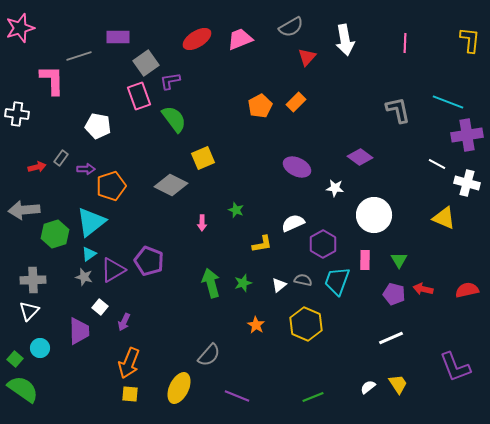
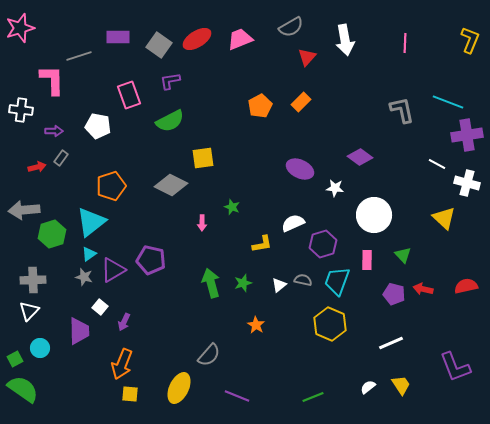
yellow L-shape at (470, 40): rotated 16 degrees clockwise
gray square at (146, 63): moved 13 px right, 18 px up; rotated 20 degrees counterclockwise
pink rectangle at (139, 96): moved 10 px left, 1 px up
orange rectangle at (296, 102): moved 5 px right
gray L-shape at (398, 110): moved 4 px right
white cross at (17, 114): moved 4 px right, 4 px up
green semicircle at (174, 119): moved 4 px left, 2 px down; rotated 100 degrees clockwise
yellow square at (203, 158): rotated 15 degrees clockwise
purple ellipse at (297, 167): moved 3 px right, 2 px down
purple arrow at (86, 169): moved 32 px left, 38 px up
green star at (236, 210): moved 4 px left, 3 px up
yellow triangle at (444, 218): rotated 20 degrees clockwise
green hexagon at (55, 234): moved 3 px left
purple hexagon at (323, 244): rotated 12 degrees clockwise
pink rectangle at (365, 260): moved 2 px right
green triangle at (399, 260): moved 4 px right, 5 px up; rotated 12 degrees counterclockwise
purple pentagon at (149, 261): moved 2 px right, 1 px up; rotated 8 degrees counterclockwise
red semicircle at (467, 290): moved 1 px left, 4 px up
yellow hexagon at (306, 324): moved 24 px right
white line at (391, 338): moved 5 px down
green square at (15, 359): rotated 21 degrees clockwise
orange arrow at (129, 363): moved 7 px left, 1 px down
yellow trapezoid at (398, 384): moved 3 px right, 1 px down
